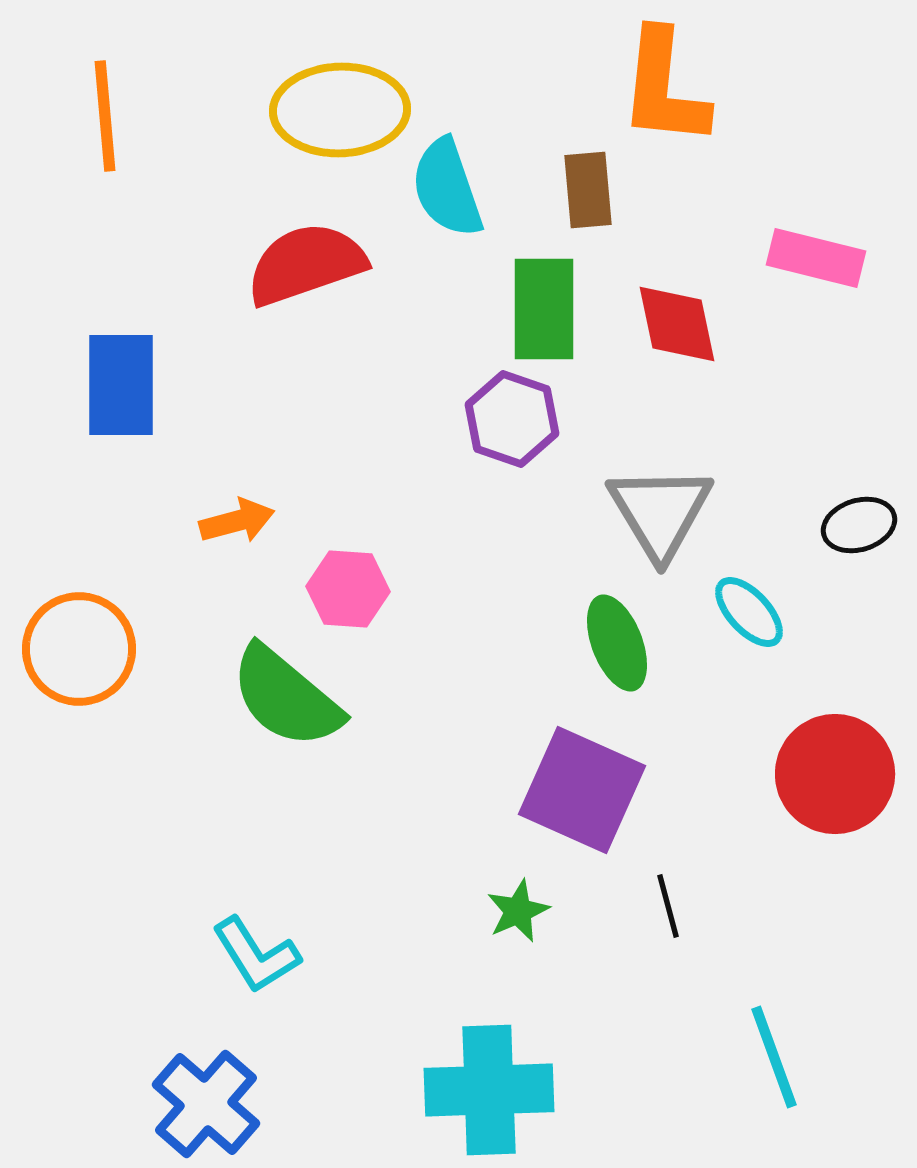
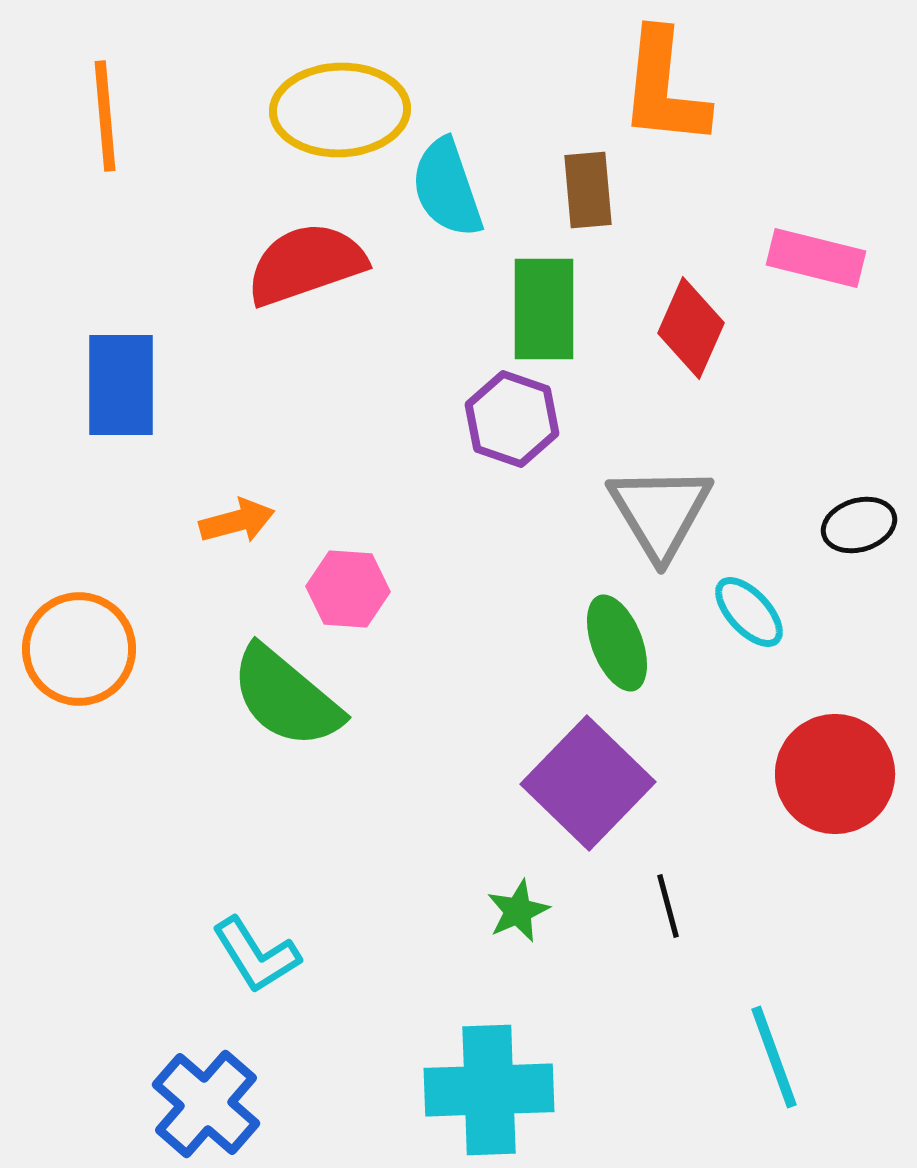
red diamond: moved 14 px right, 4 px down; rotated 36 degrees clockwise
purple square: moved 6 px right, 7 px up; rotated 20 degrees clockwise
